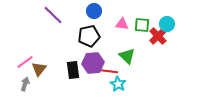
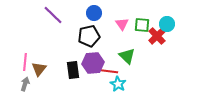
blue circle: moved 2 px down
pink triangle: rotated 48 degrees clockwise
red cross: moved 1 px left
pink line: rotated 48 degrees counterclockwise
